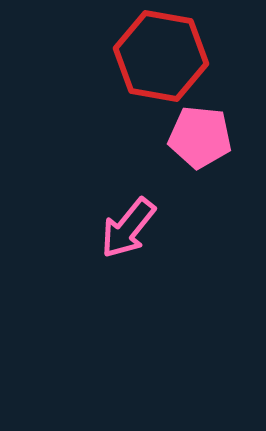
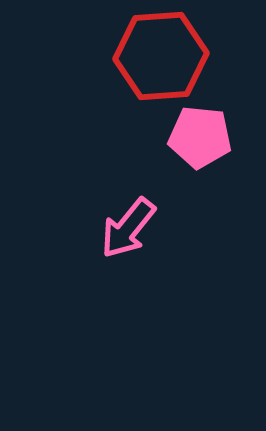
red hexagon: rotated 14 degrees counterclockwise
